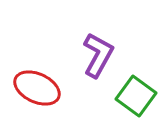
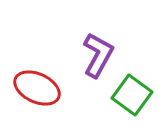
green square: moved 4 px left, 1 px up
